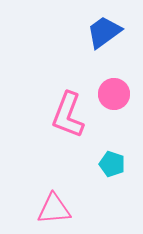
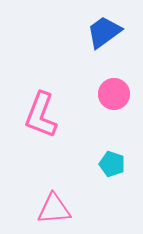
pink L-shape: moved 27 px left
